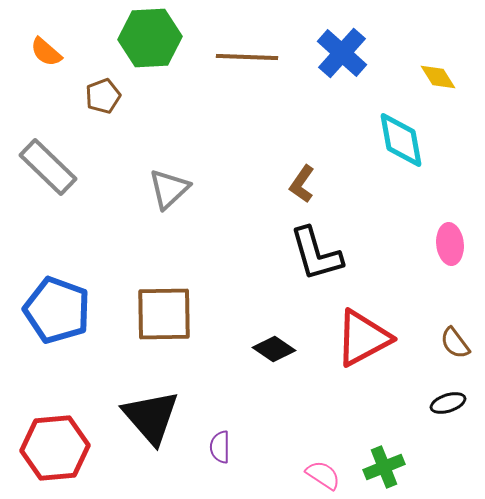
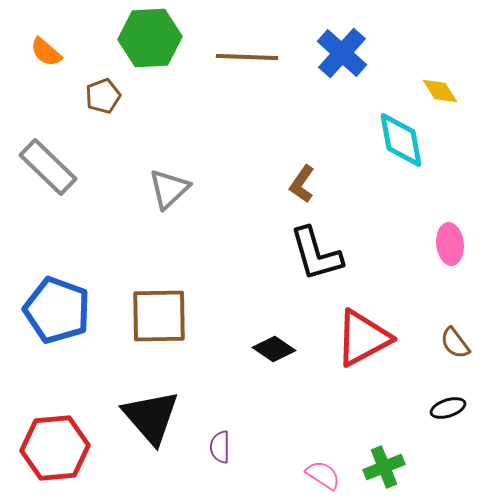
yellow diamond: moved 2 px right, 14 px down
brown square: moved 5 px left, 2 px down
black ellipse: moved 5 px down
